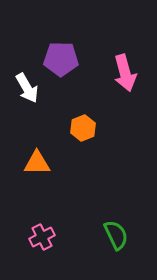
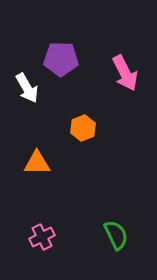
pink arrow: rotated 12 degrees counterclockwise
